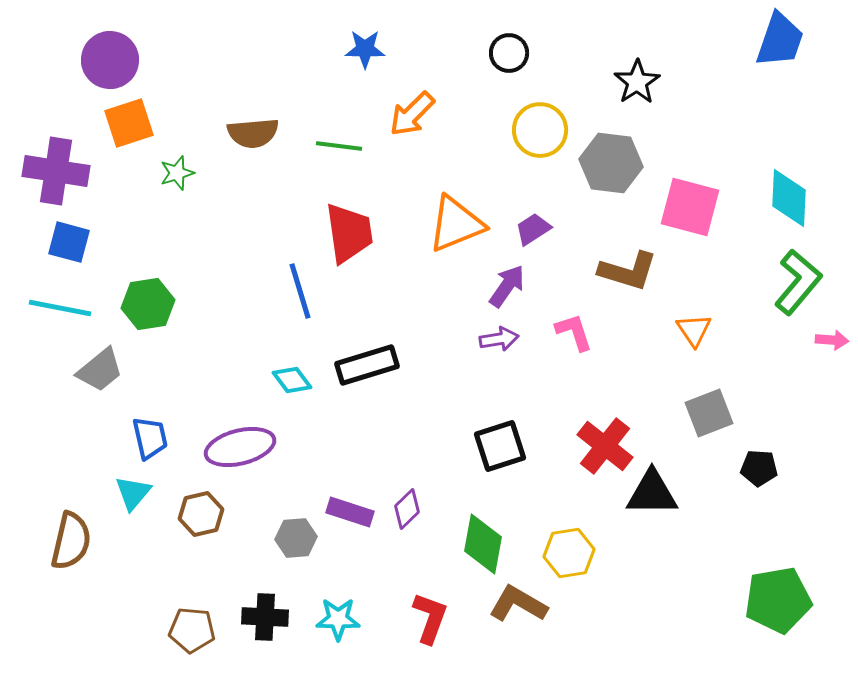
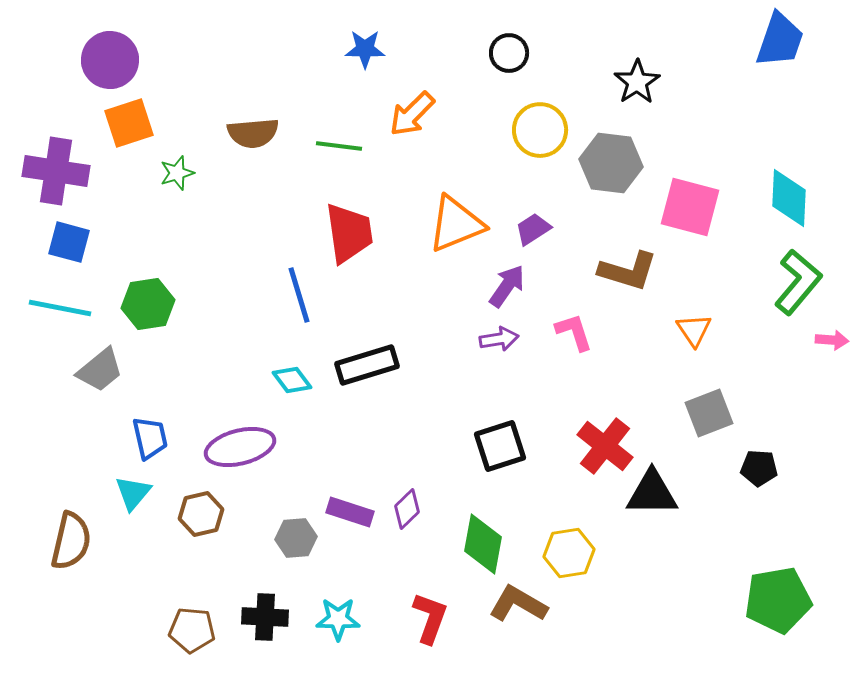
blue line at (300, 291): moved 1 px left, 4 px down
